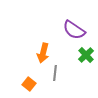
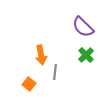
purple semicircle: moved 9 px right, 3 px up; rotated 10 degrees clockwise
orange arrow: moved 2 px left, 2 px down; rotated 24 degrees counterclockwise
gray line: moved 1 px up
